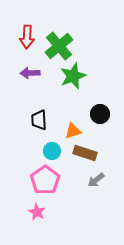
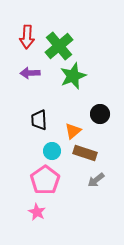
orange triangle: rotated 24 degrees counterclockwise
